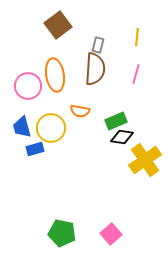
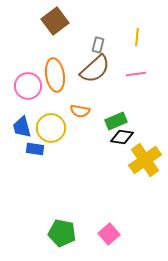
brown square: moved 3 px left, 4 px up
brown semicircle: rotated 44 degrees clockwise
pink line: rotated 66 degrees clockwise
blue rectangle: rotated 24 degrees clockwise
pink square: moved 2 px left
